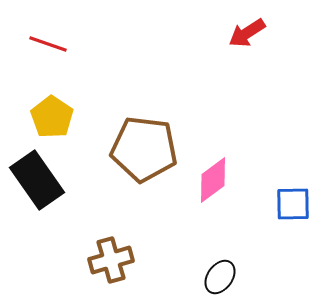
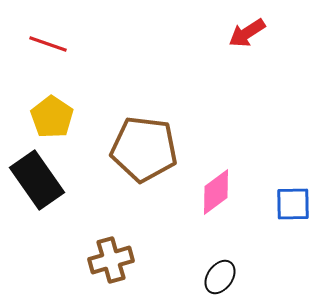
pink diamond: moved 3 px right, 12 px down
